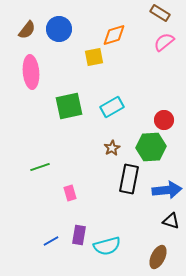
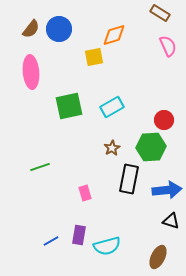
brown semicircle: moved 4 px right, 1 px up
pink semicircle: moved 4 px right, 4 px down; rotated 105 degrees clockwise
pink rectangle: moved 15 px right
